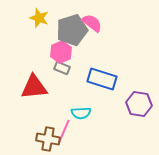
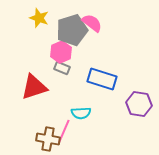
red triangle: rotated 12 degrees counterclockwise
